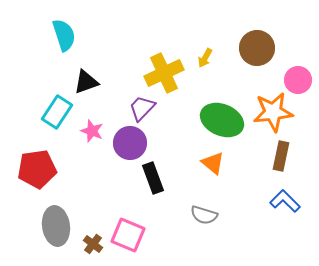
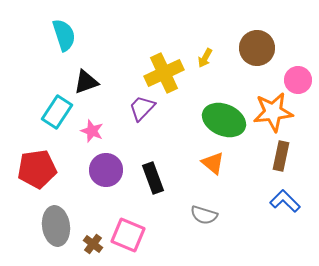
green ellipse: moved 2 px right
purple circle: moved 24 px left, 27 px down
